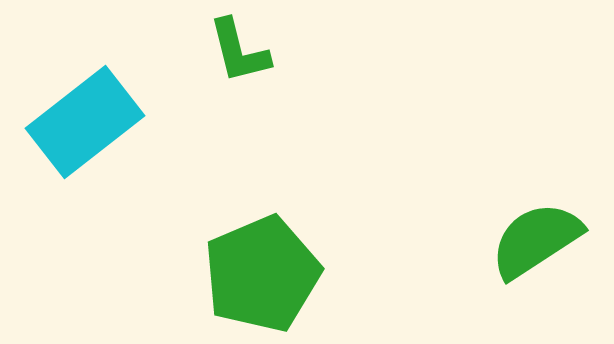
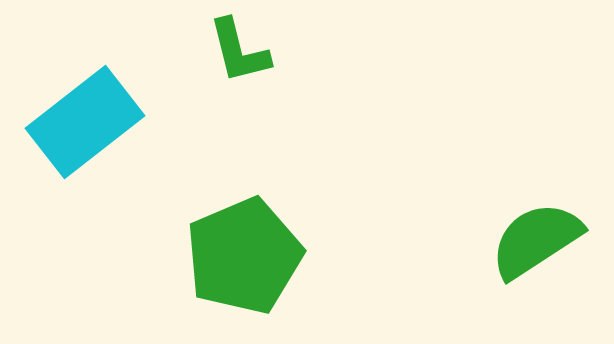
green pentagon: moved 18 px left, 18 px up
